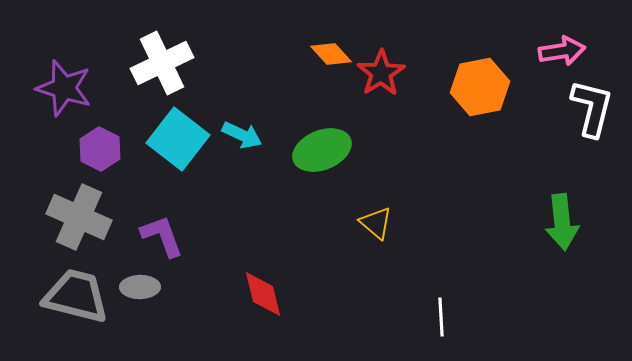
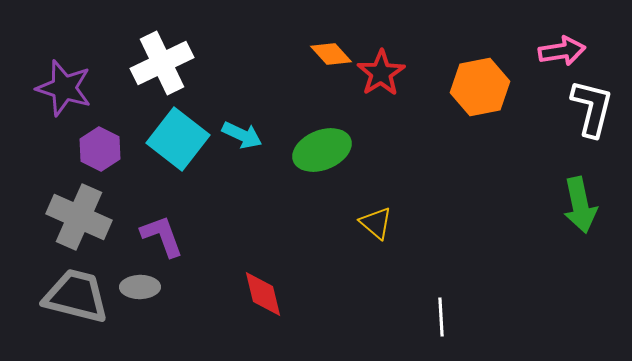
green arrow: moved 18 px right, 17 px up; rotated 6 degrees counterclockwise
